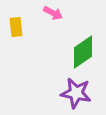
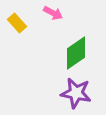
yellow rectangle: moved 1 px right, 4 px up; rotated 36 degrees counterclockwise
green diamond: moved 7 px left, 1 px down
